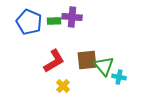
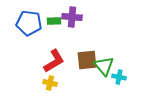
blue pentagon: moved 1 px down; rotated 15 degrees counterclockwise
yellow cross: moved 13 px left, 3 px up; rotated 32 degrees counterclockwise
